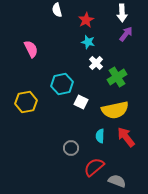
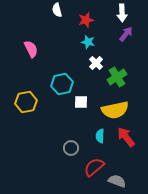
red star: rotated 14 degrees clockwise
white square: rotated 24 degrees counterclockwise
